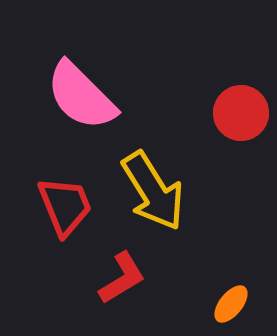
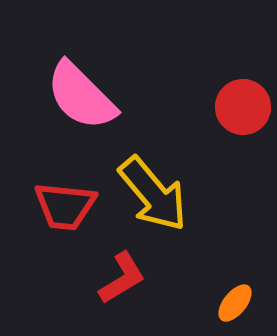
red circle: moved 2 px right, 6 px up
yellow arrow: moved 3 px down; rotated 8 degrees counterclockwise
red trapezoid: rotated 118 degrees clockwise
orange ellipse: moved 4 px right, 1 px up
